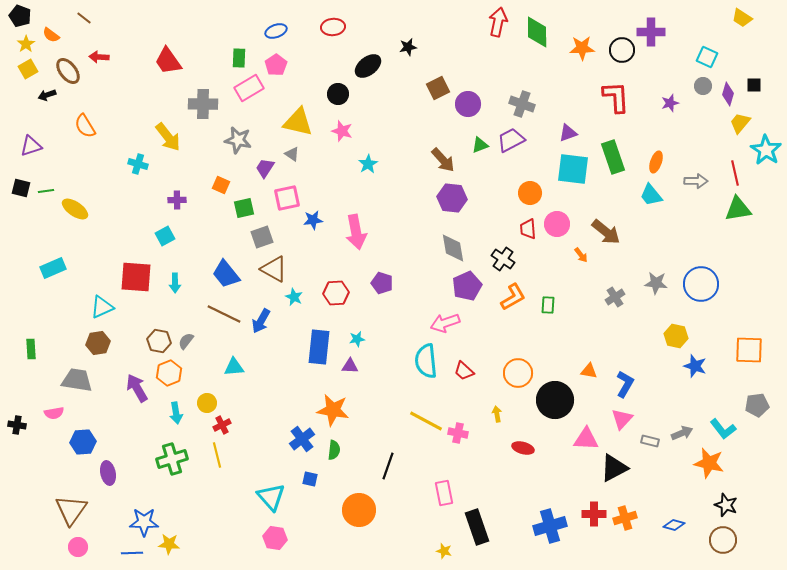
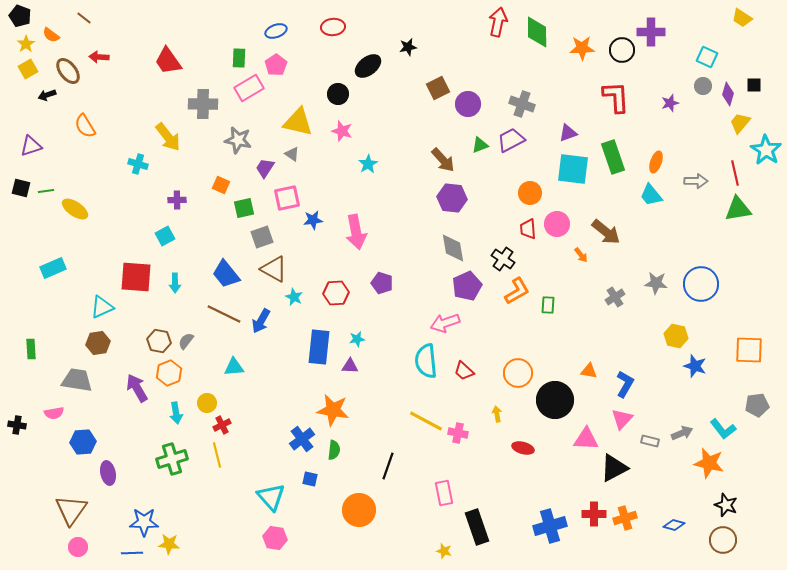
orange L-shape at (513, 297): moved 4 px right, 6 px up
